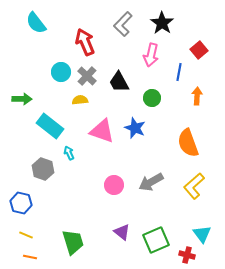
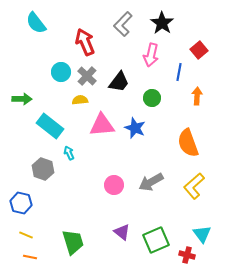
black trapezoid: rotated 115 degrees counterclockwise
pink triangle: moved 6 px up; rotated 24 degrees counterclockwise
